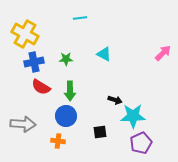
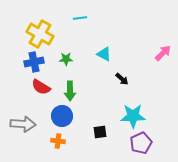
yellow cross: moved 15 px right
black arrow: moved 7 px right, 21 px up; rotated 24 degrees clockwise
blue circle: moved 4 px left
